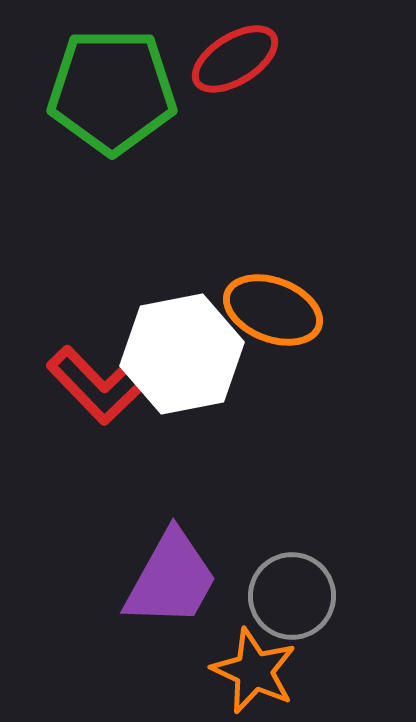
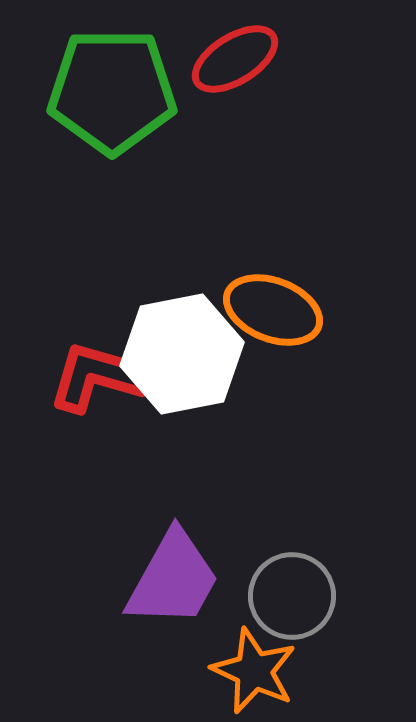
red L-shape: moved 8 px up; rotated 150 degrees clockwise
purple trapezoid: moved 2 px right
